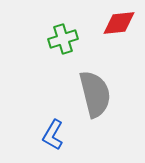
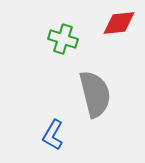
green cross: rotated 36 degrees clockwise
